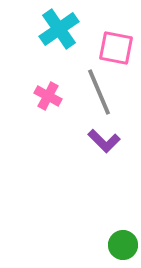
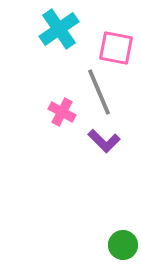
pink cross: moved 14 px right, 16 px down
